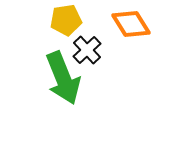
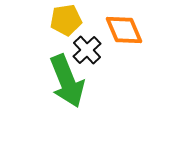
orange diamond: moved 7 px left, 6 px down; rotated 9 degrees clockwise
green arrow: moved 4 px right, 3 px down
